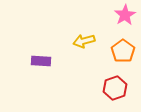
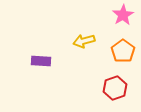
pink star: moved 2 px left
